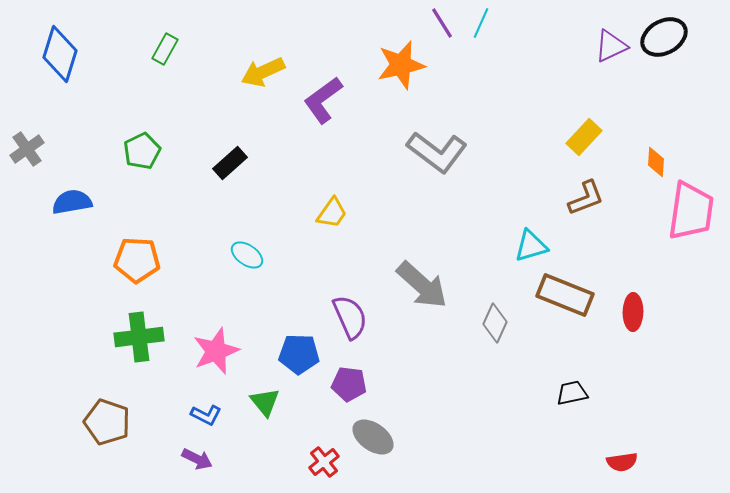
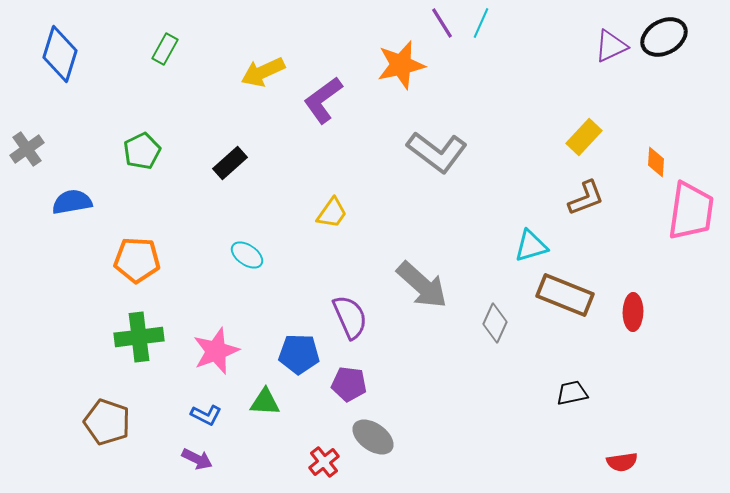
green triangle: rotated 48 degrees counterclockwise
